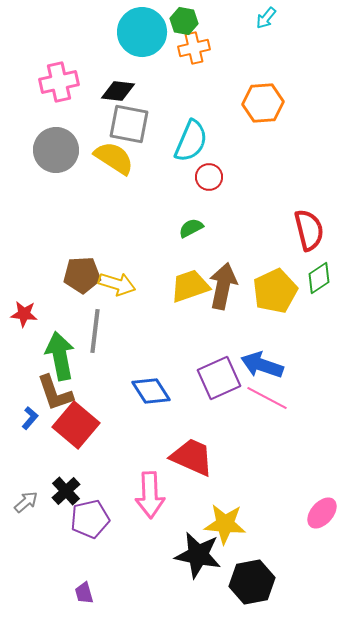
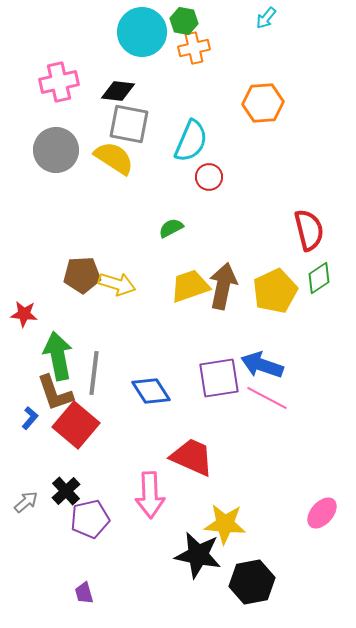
green semicircle: moved 20 px left
gray line: moved 1 px left, 42 px down
green arrow: moved 2 px left
purple square: rotated 15 degrees clockwise
